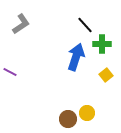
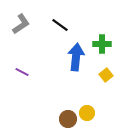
black line: moved 25 px left; rotated 12 degrees counterclockwise
blue arrow: rotated 12 degrees counterclockwise
purple line: moved 12 px right
